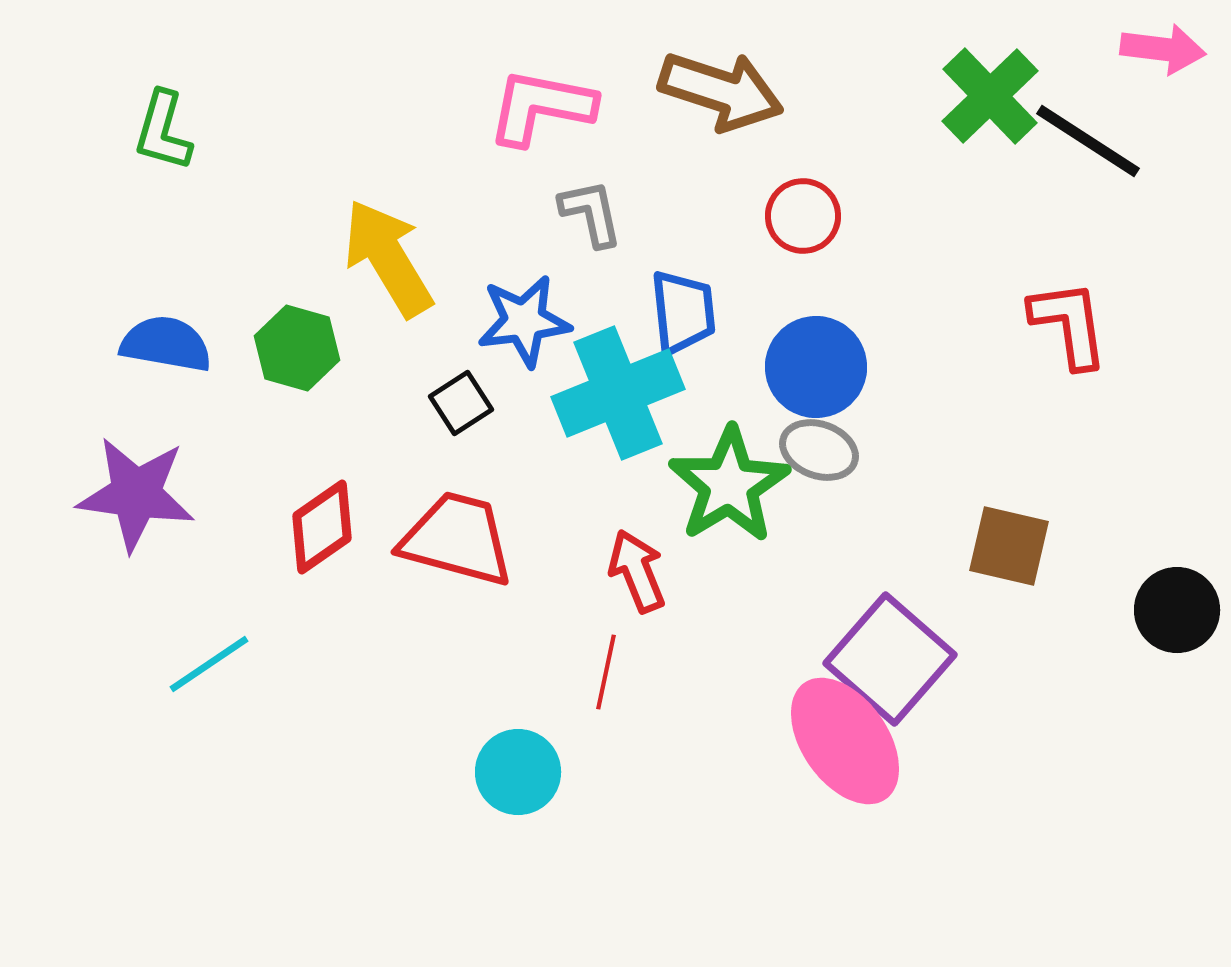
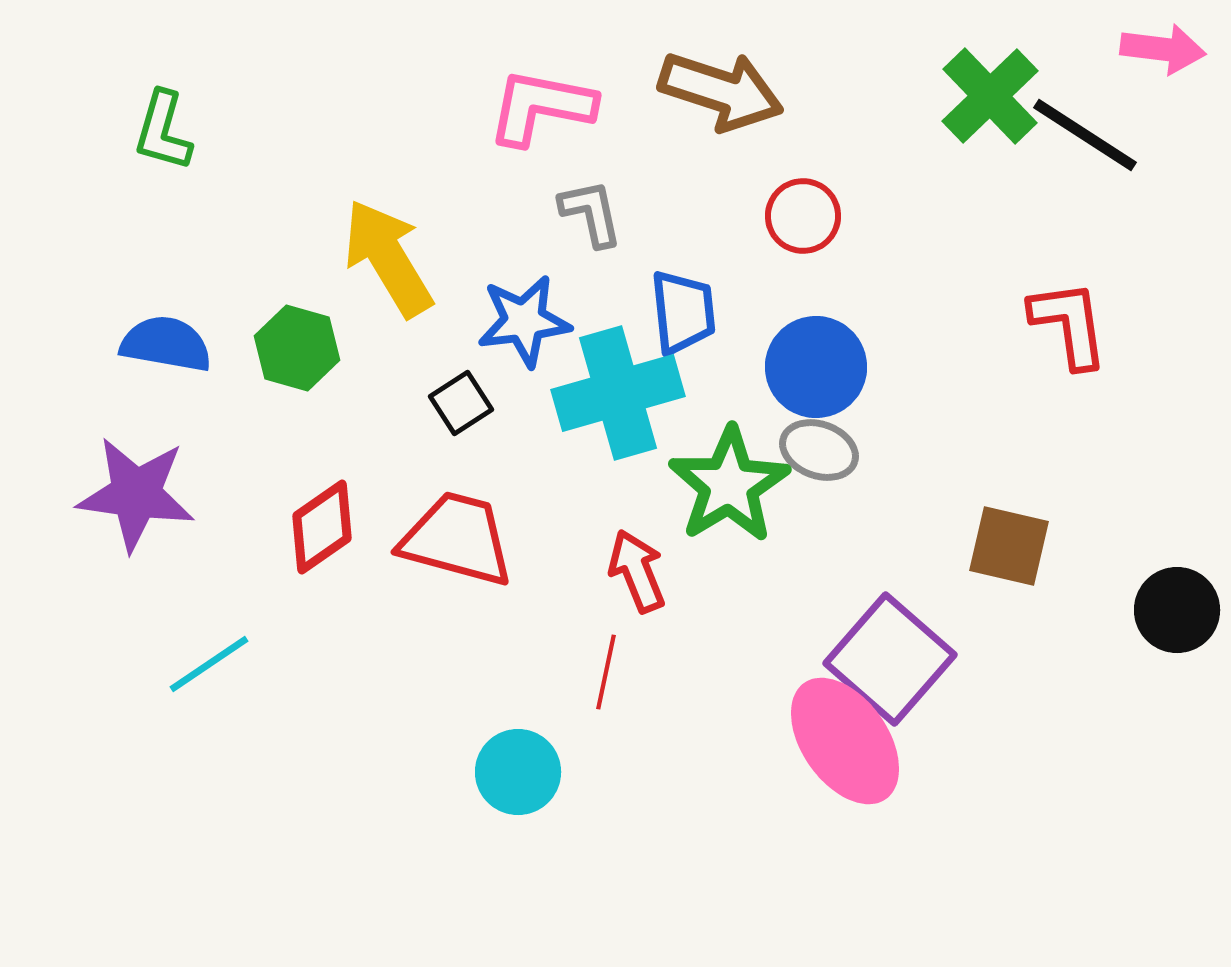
black line: moved 3 px left, 6 px up
cyan cross: rotated 6 degrees clockwise
